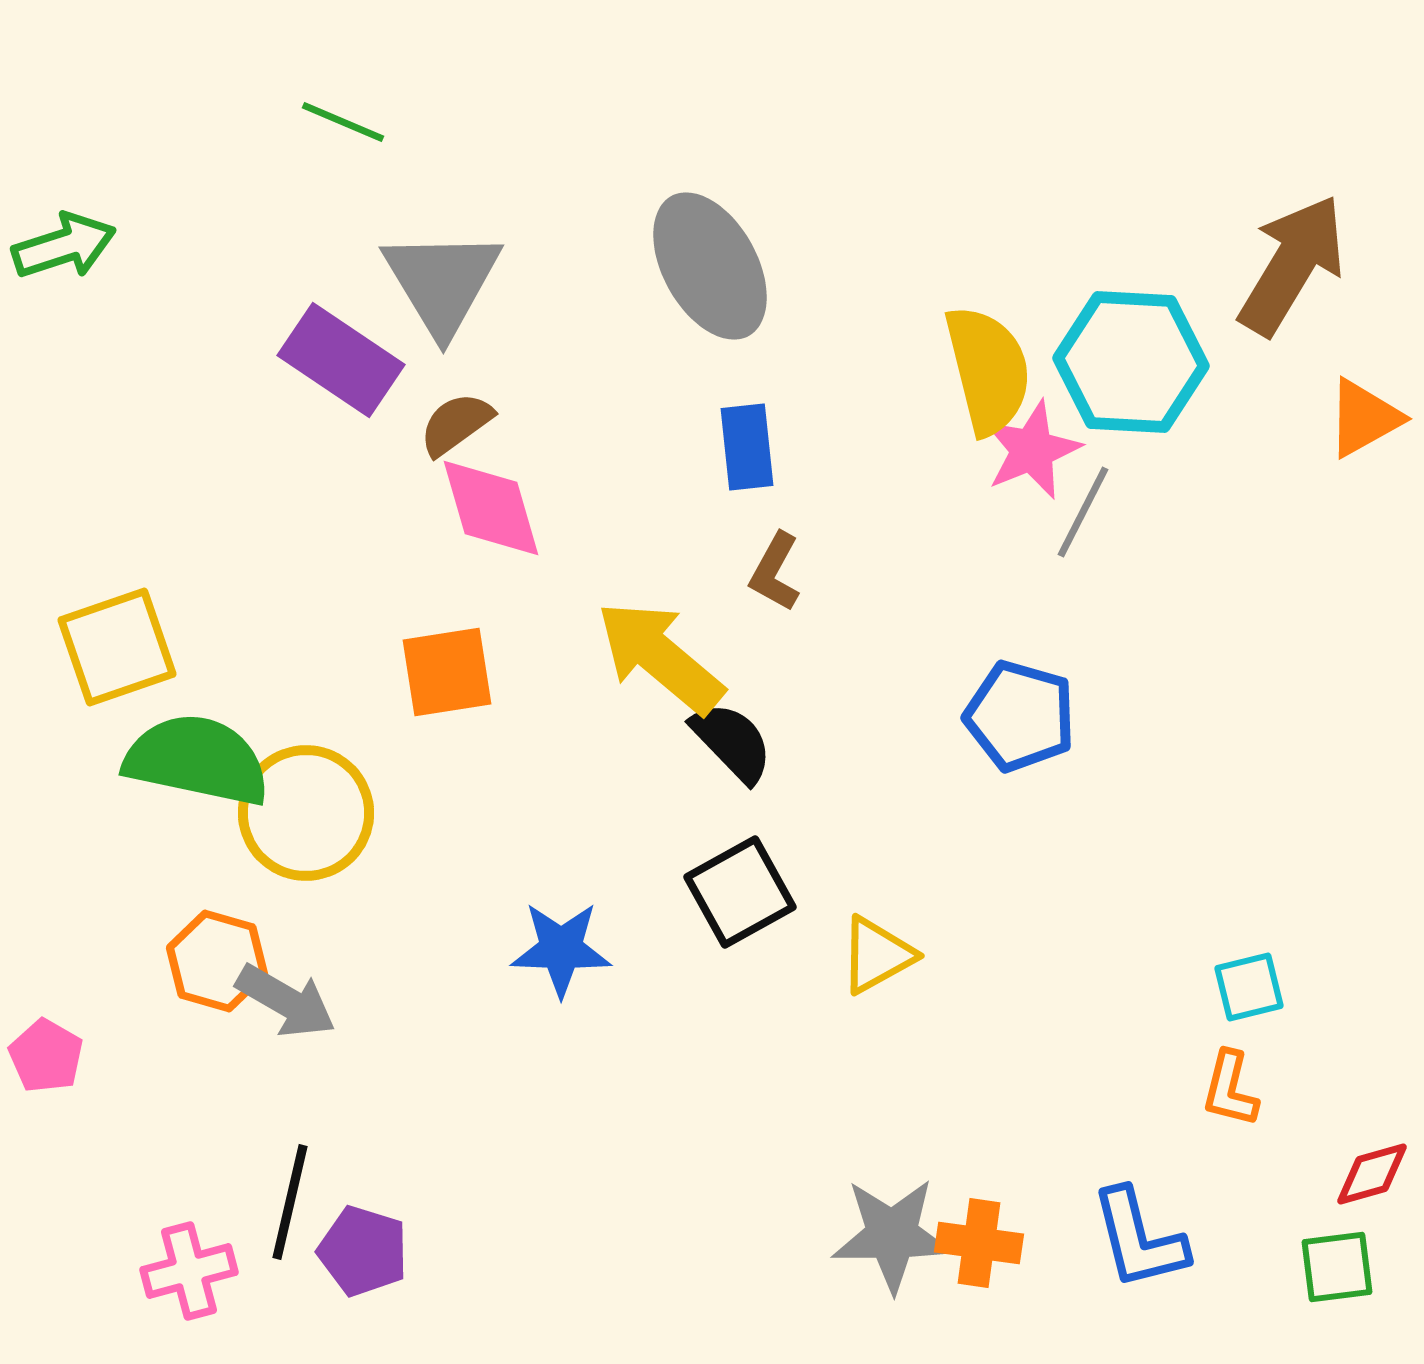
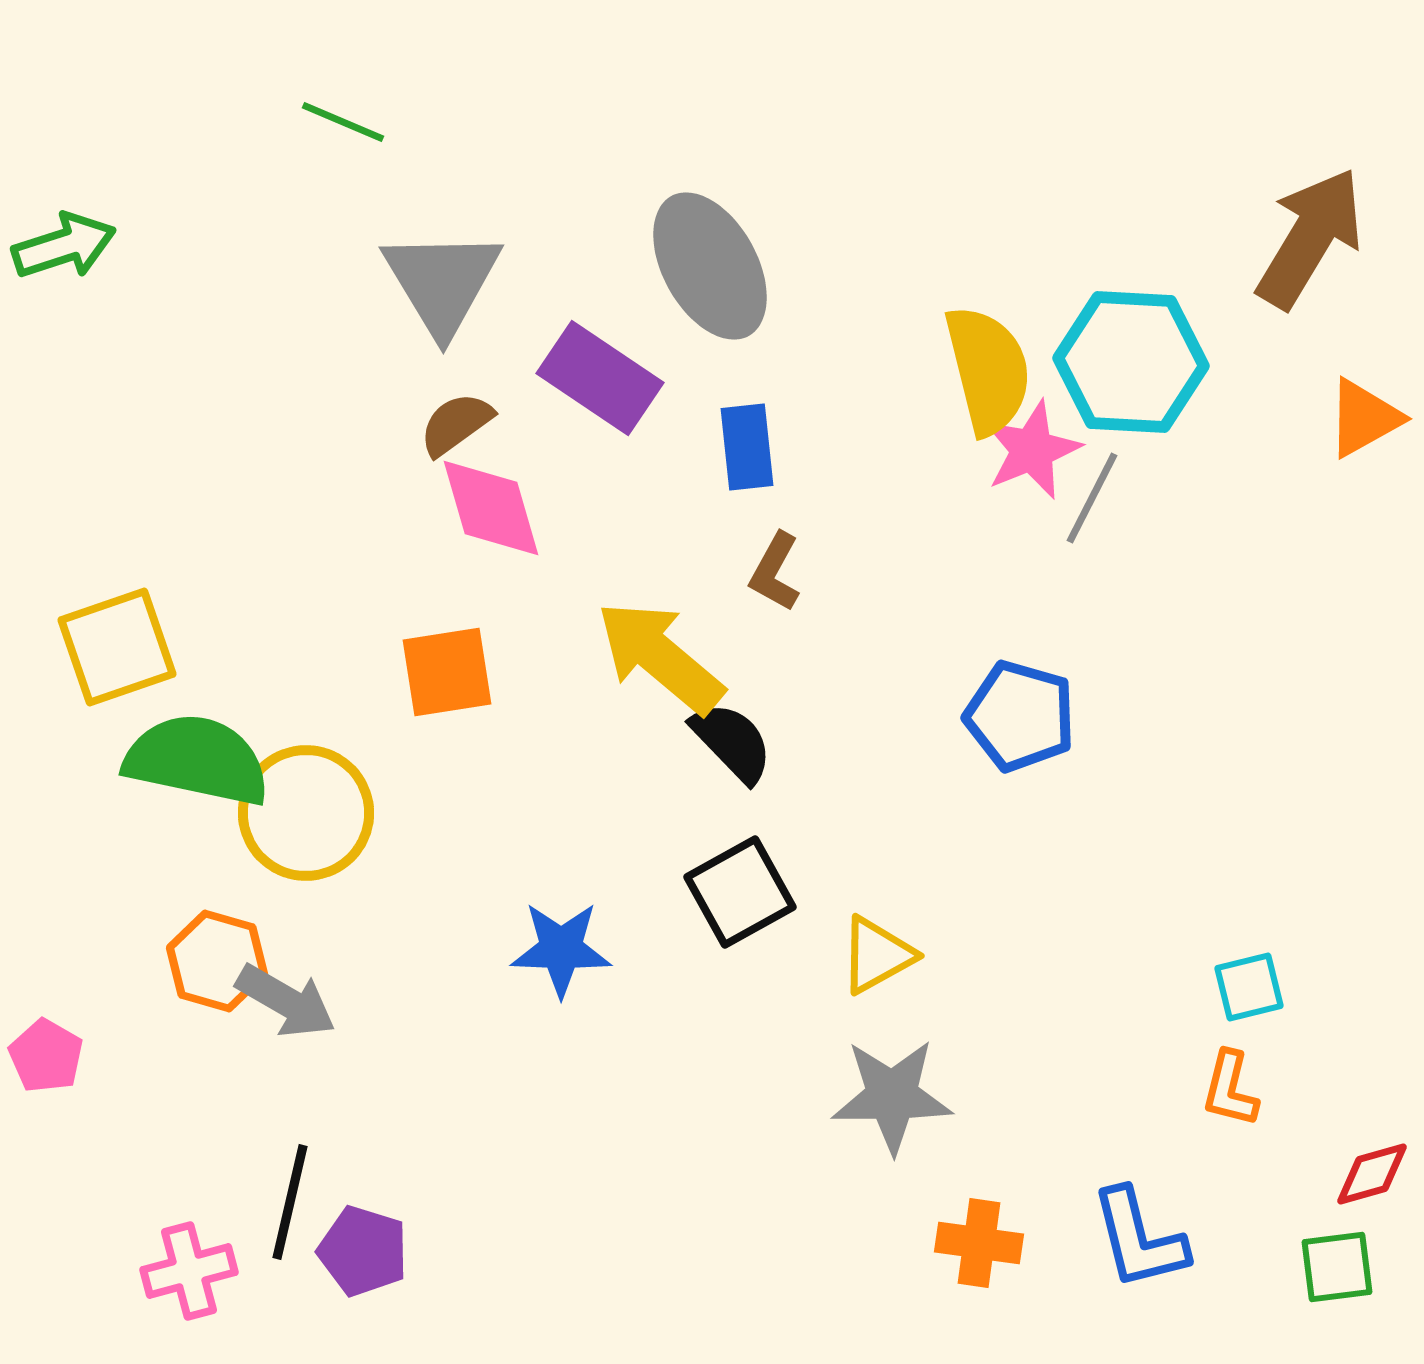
brown arrow: moved 18 px right, 27 px up
purple rectangle: moved 259 px right, 18 px down
gray line: moved 9 px right, 14 px up
gray star: moved 139 px up
